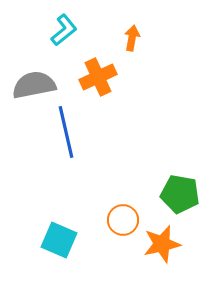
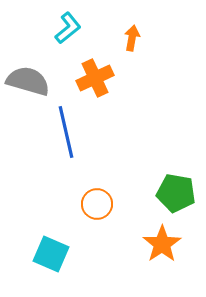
cyan L-shape: moved 4 px right, 2 px up
orange cross: moved 3 px left, 1 px down
gray semicircle: moved 6 px left, 4 px up; rotated 27 degrees clockwise
green pentagon: moved 4 px left, 1 px up
orange circle: moved 26 px left, 16 px up
cyan square: moved 8 px left, 14 px down
orange star: rotated 21 degrees counterclockwise
